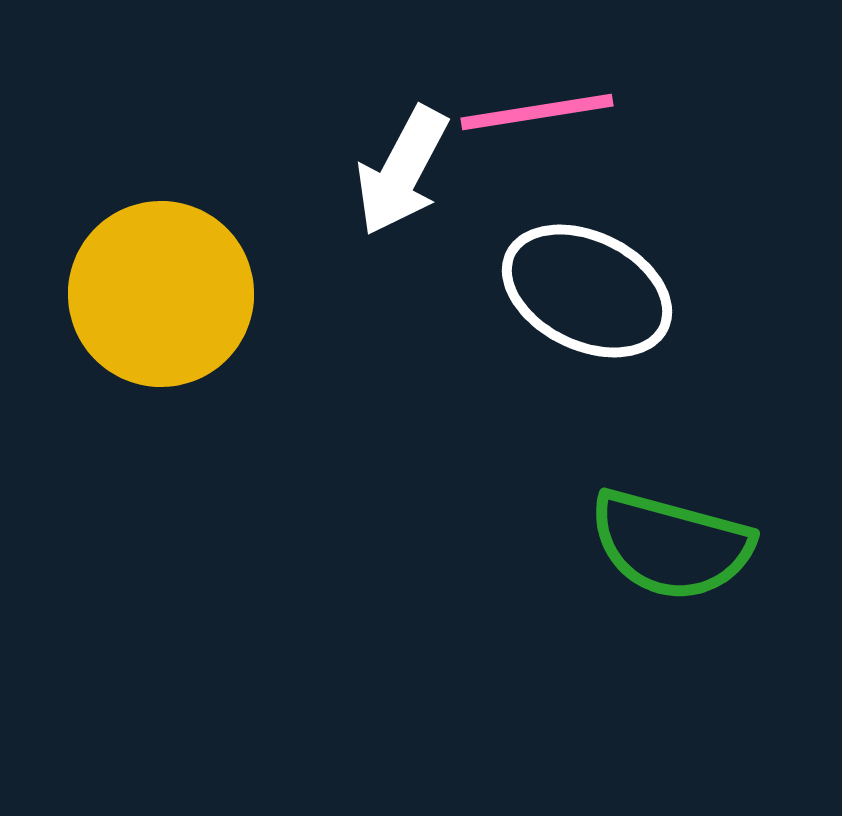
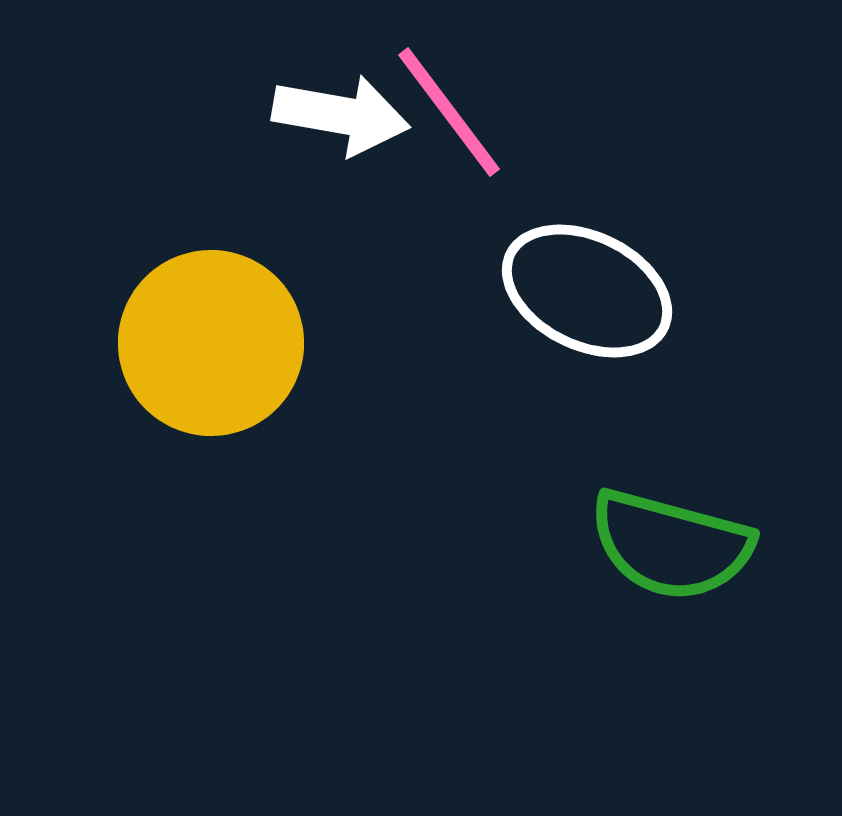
pink line: moved 88 px left; rotated 62 degrees clockwise
white arrow: moved 61 px left, 56 px up; rotated 108 degrees counterclockwise
yellow circle: moved 50 px right, 49 px down
